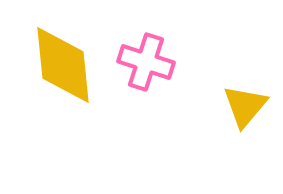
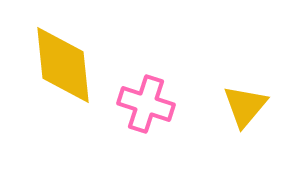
pink cross: moved 42 px down
